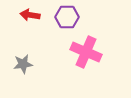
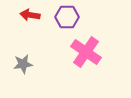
pink cross: rotated 12 degrees clockwise
